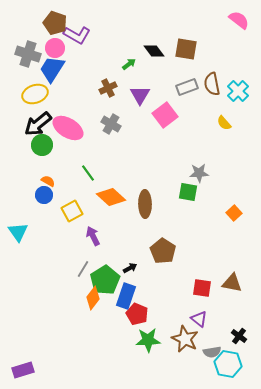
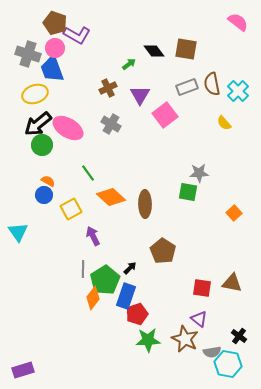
pink semicircle at (239, 20): moved 1 px left, 2 px down
blue trapezoid at (52, 69): rotated 52 degrees counterclockwise
yellow square at (72, 211): moved 1 px left, 2 px up
black arrow at (130, 268): rotated 16 degrees counterclockwise
gray line at (83, 269): rotated 30 degrees counterclockwise
red pentagon at (137, 314): rotated 30 degrees clockwise
